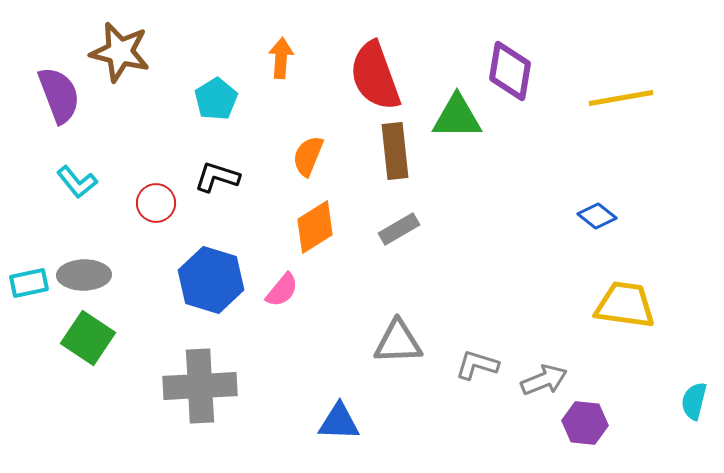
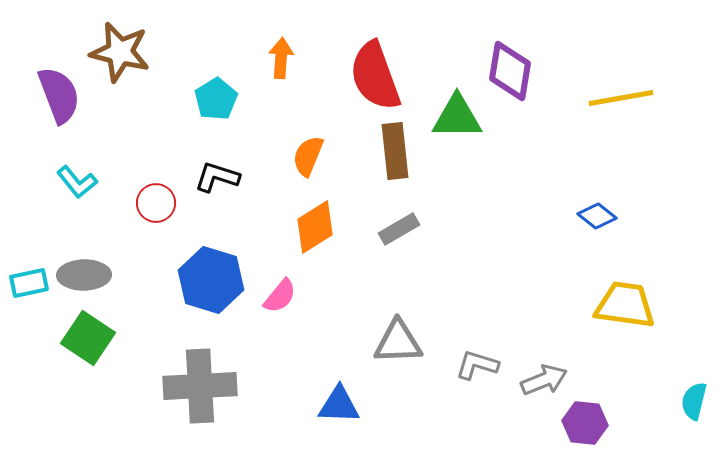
pink semicircle: moved 2 px left, 6 px down
blue triangle: moved 17 px up
